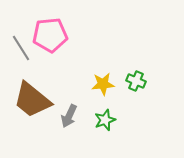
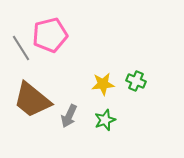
pink pentagon: rotated 8 degrees counterclockwise
